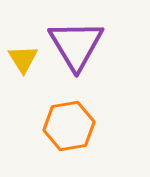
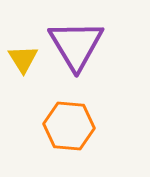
orange hexagon: rotated 15 degrees clockwise
